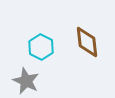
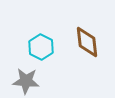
gray star: rotated 20 degrees counterclockwise
